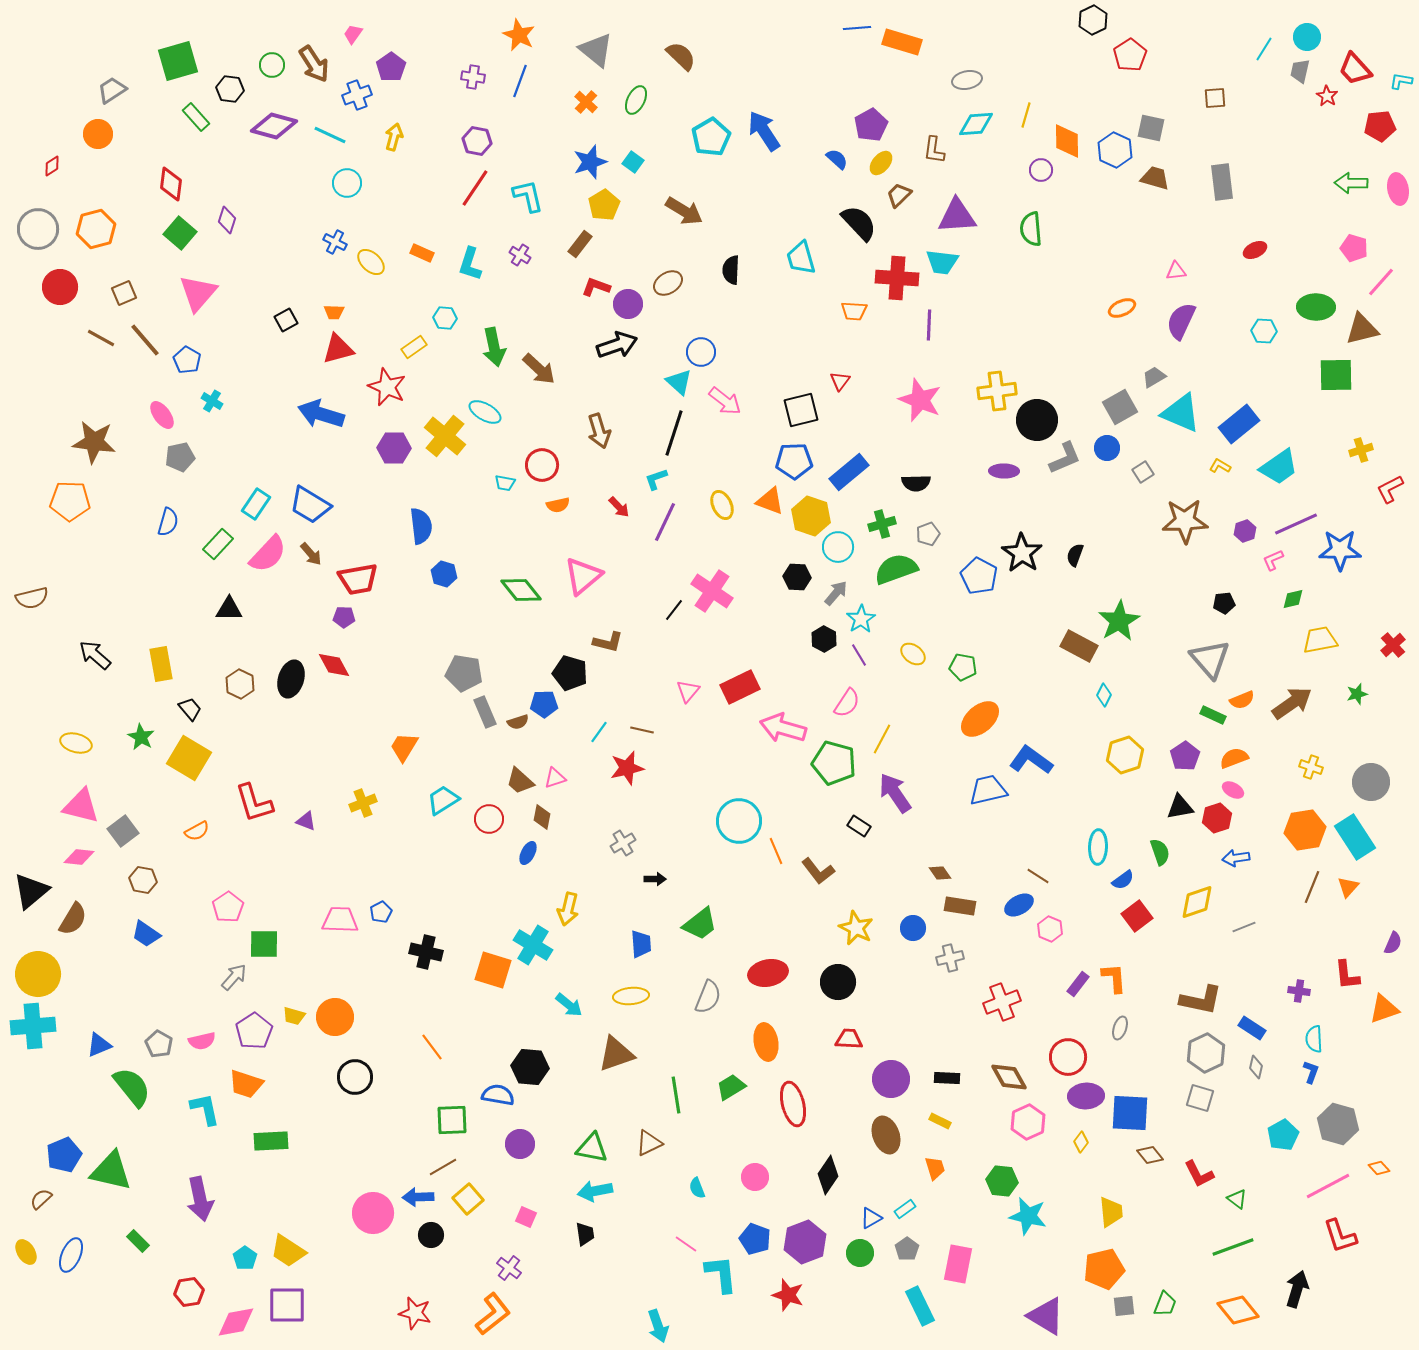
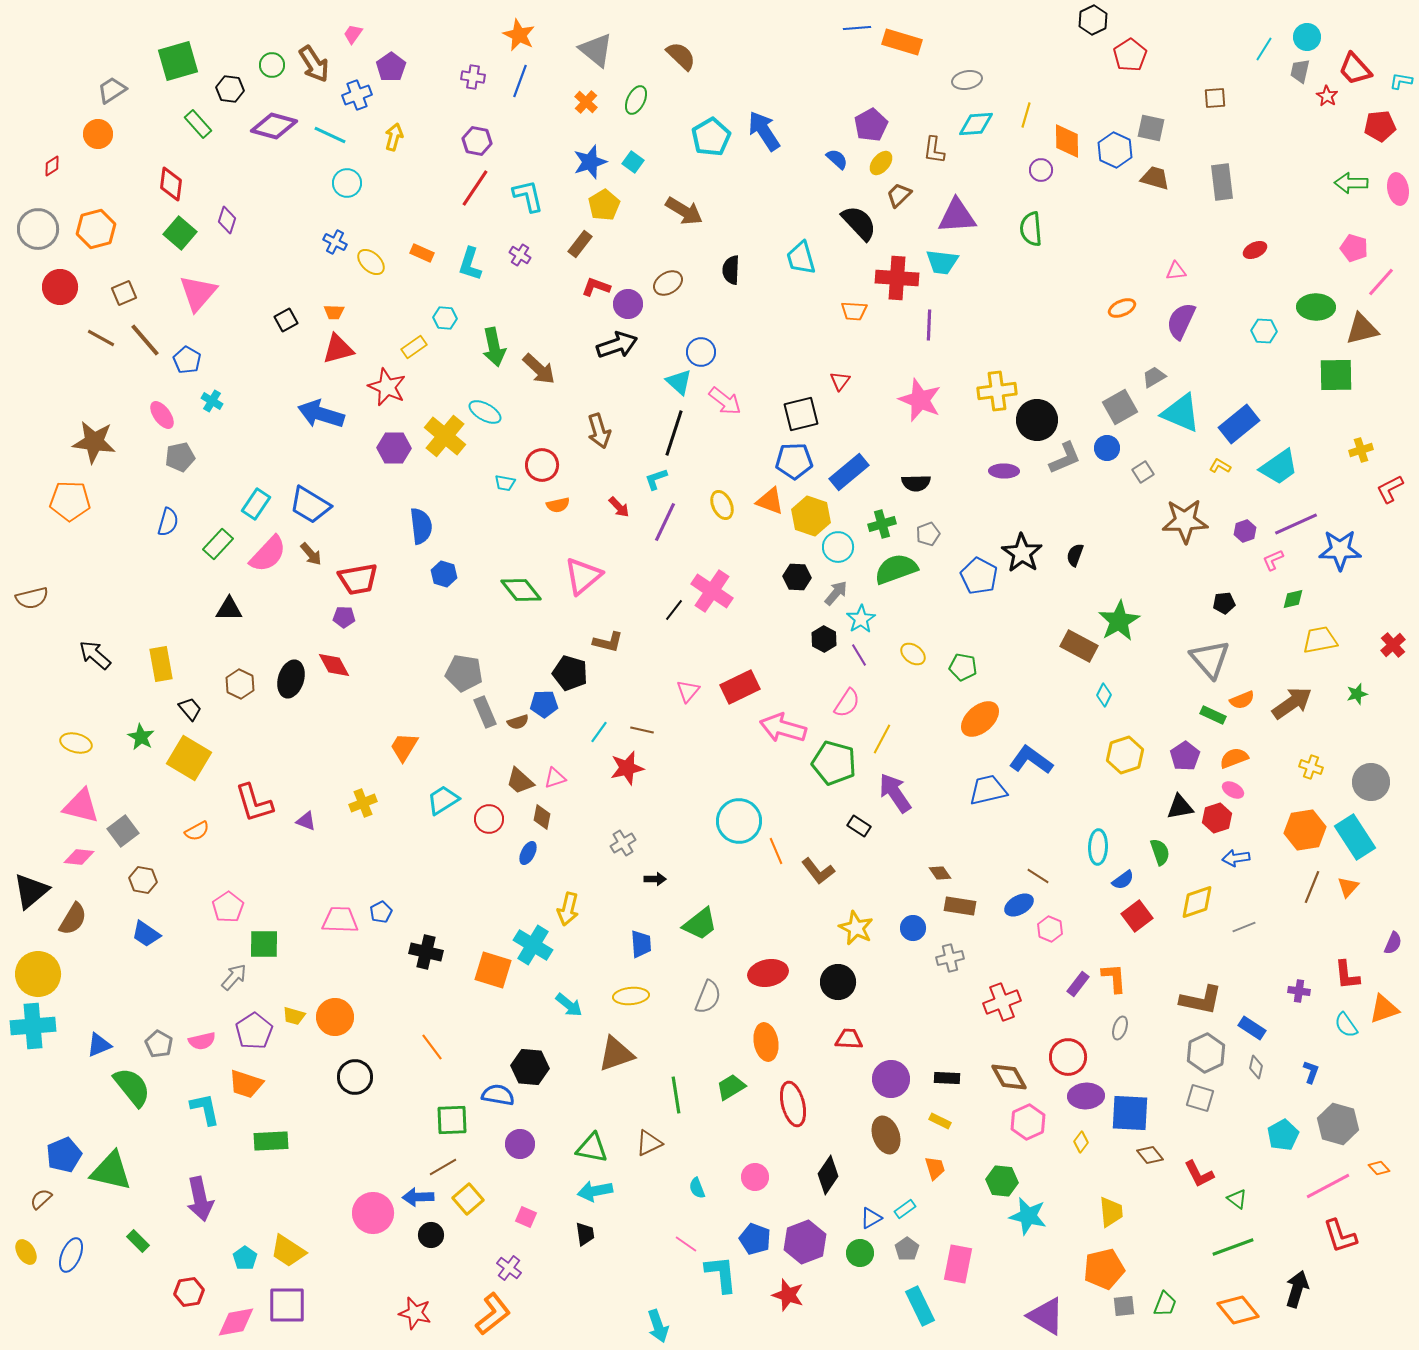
green rectangle at (196, 117): moved 2 px right, 7 px down
black square at (801, 410): moved 4 px down
cyan semicircle at (1314, 1039): moved 32 px right, 14 px up; rotated 32 degrees counterclockwise
